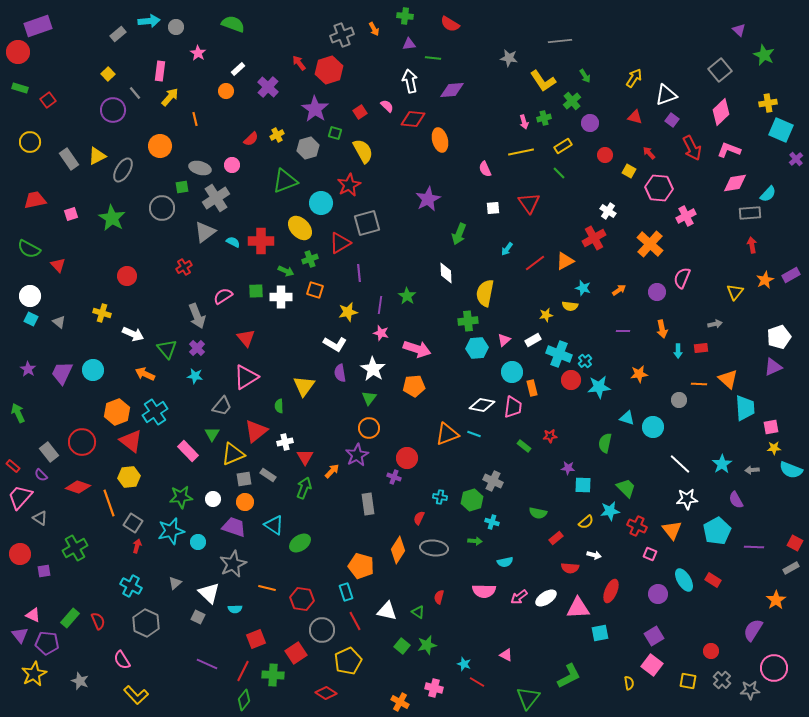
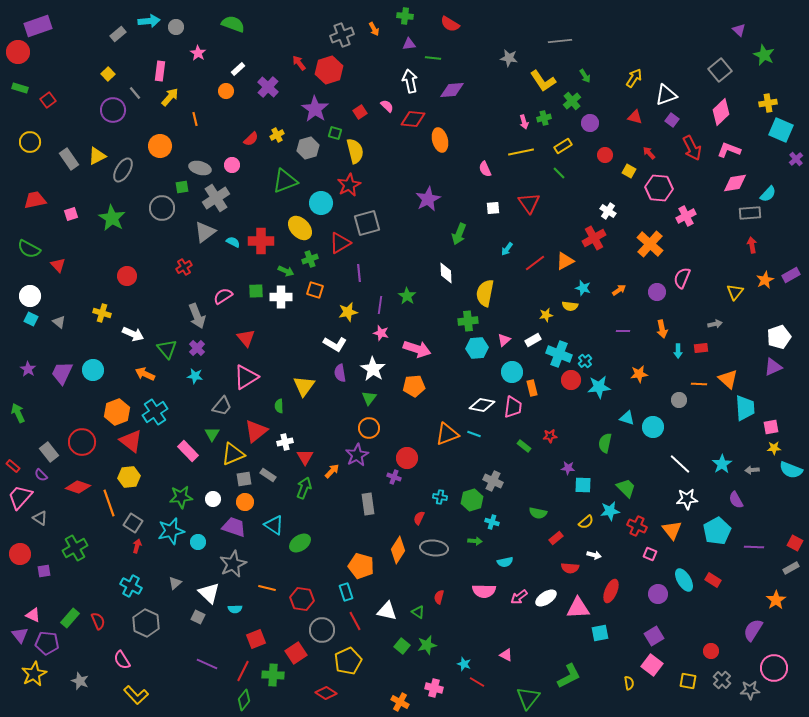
yellow semicircle at (363, 151): moved 8 px left; rotated 15 degrees clockwise
